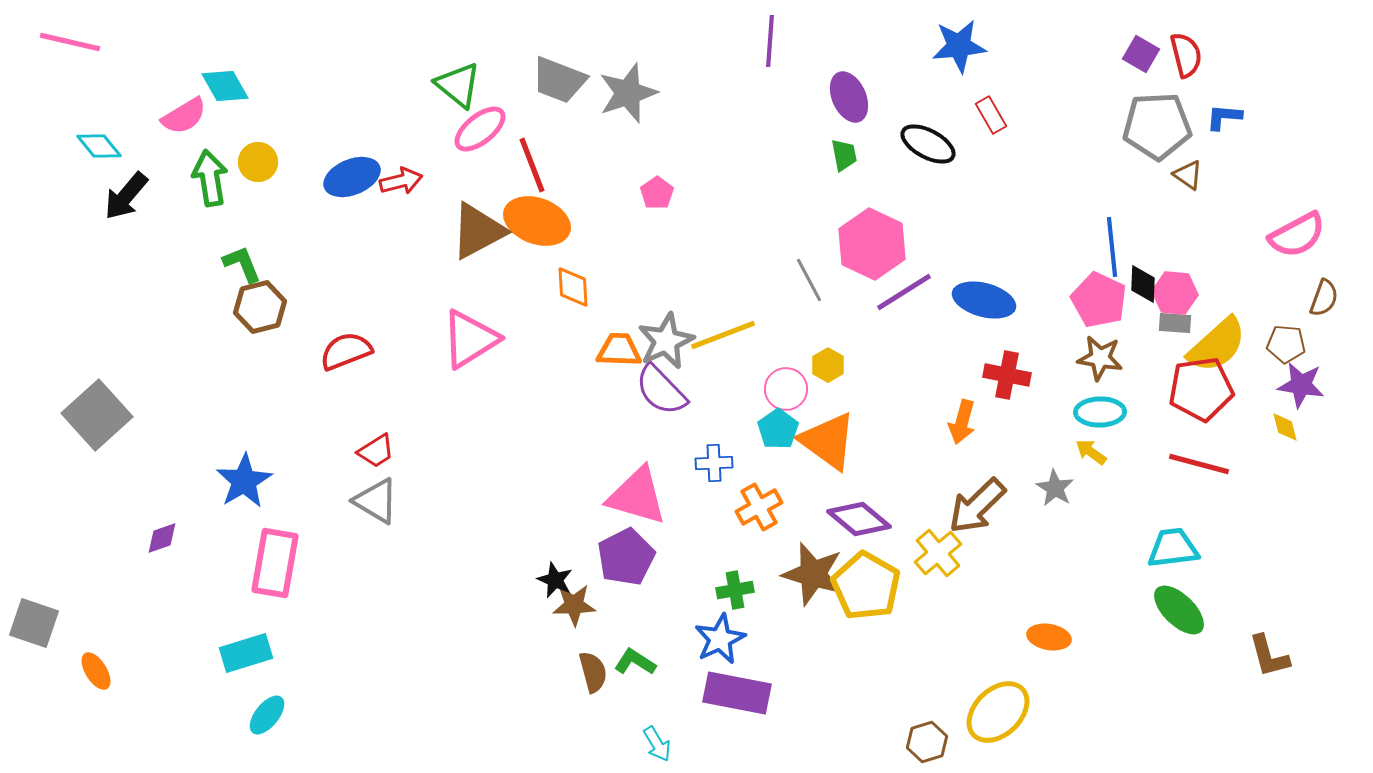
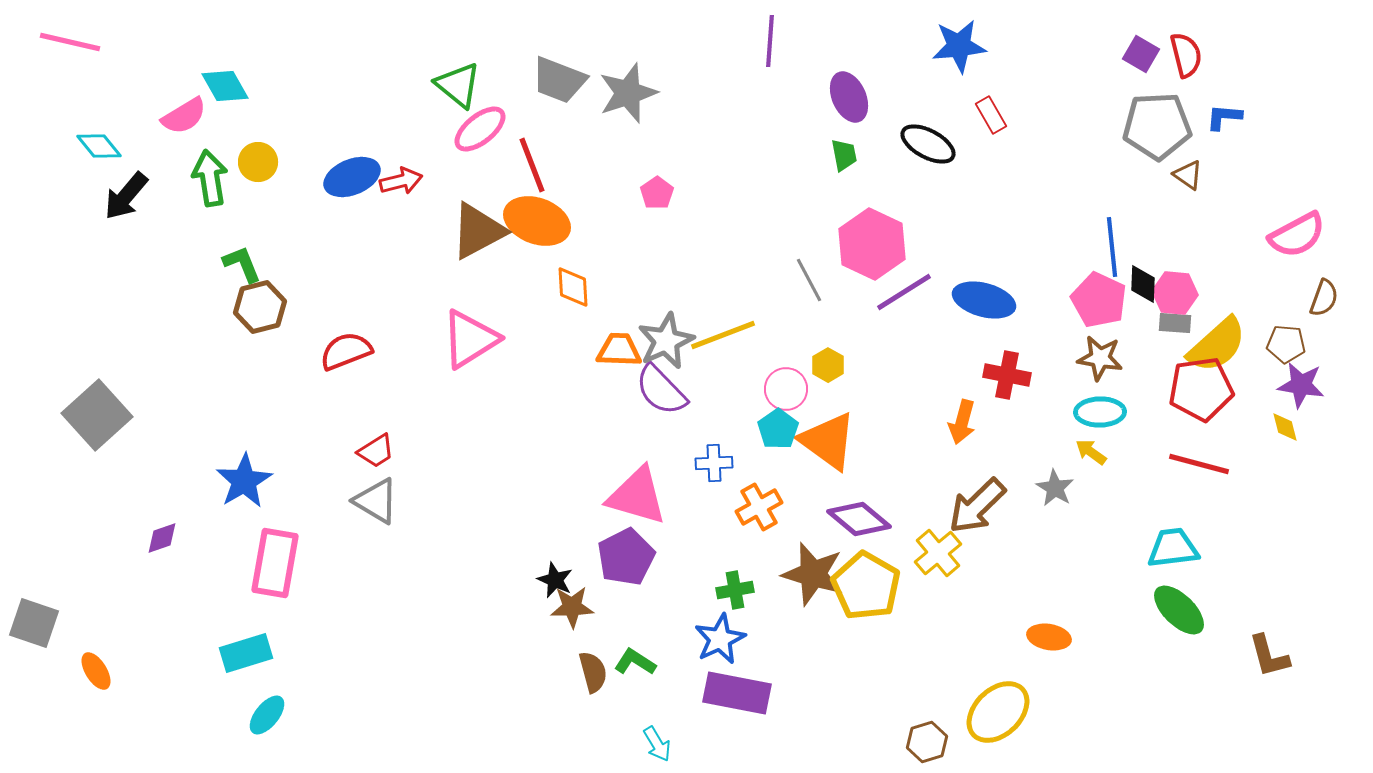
brown star at (574, 605): moved 2 px left, 2 px down
